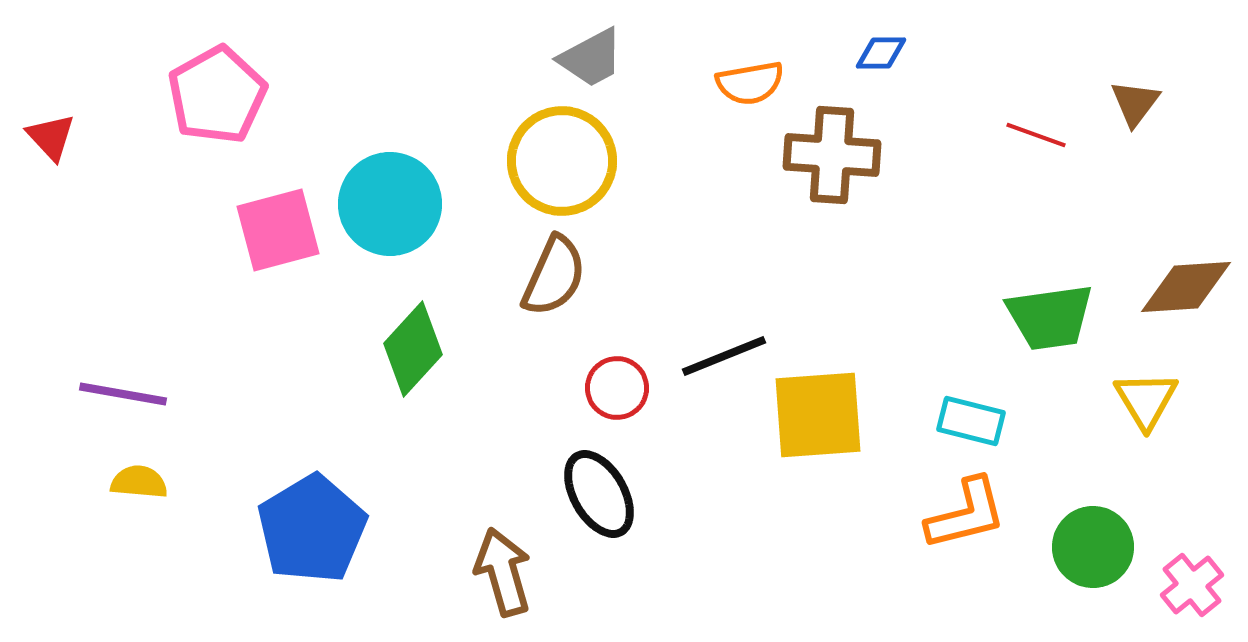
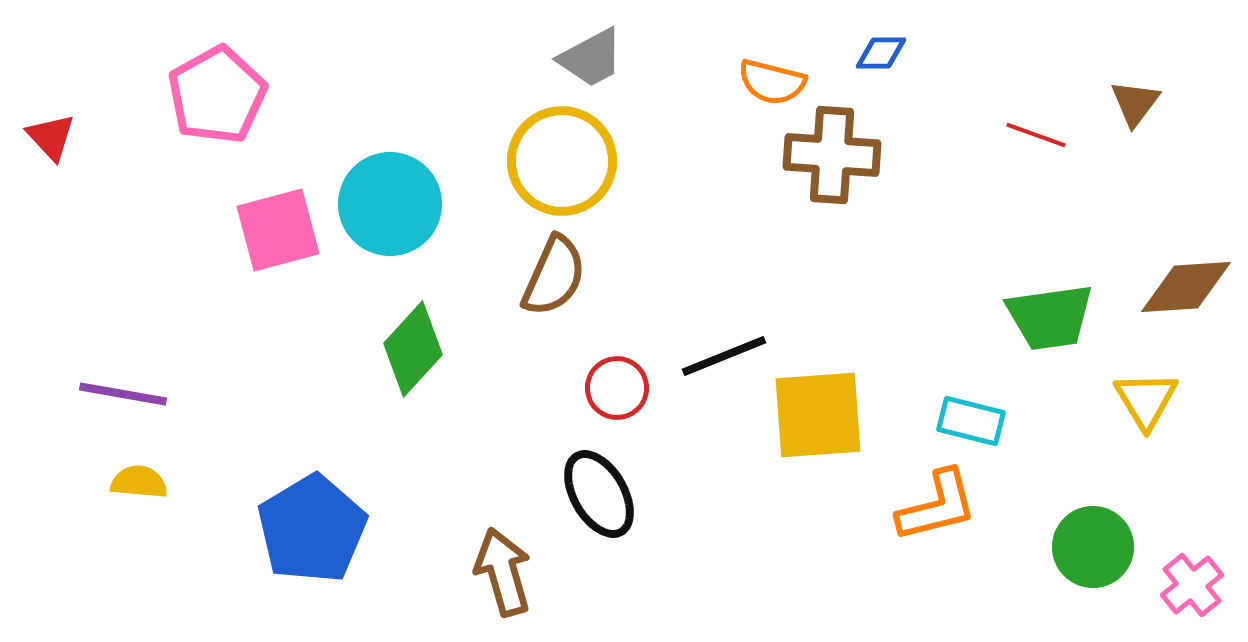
orange semicircle: moved 22 px right, 1 px up; rotated 24 degrees clockwise
orange L-shape: moved 29 px left, 8 px up
